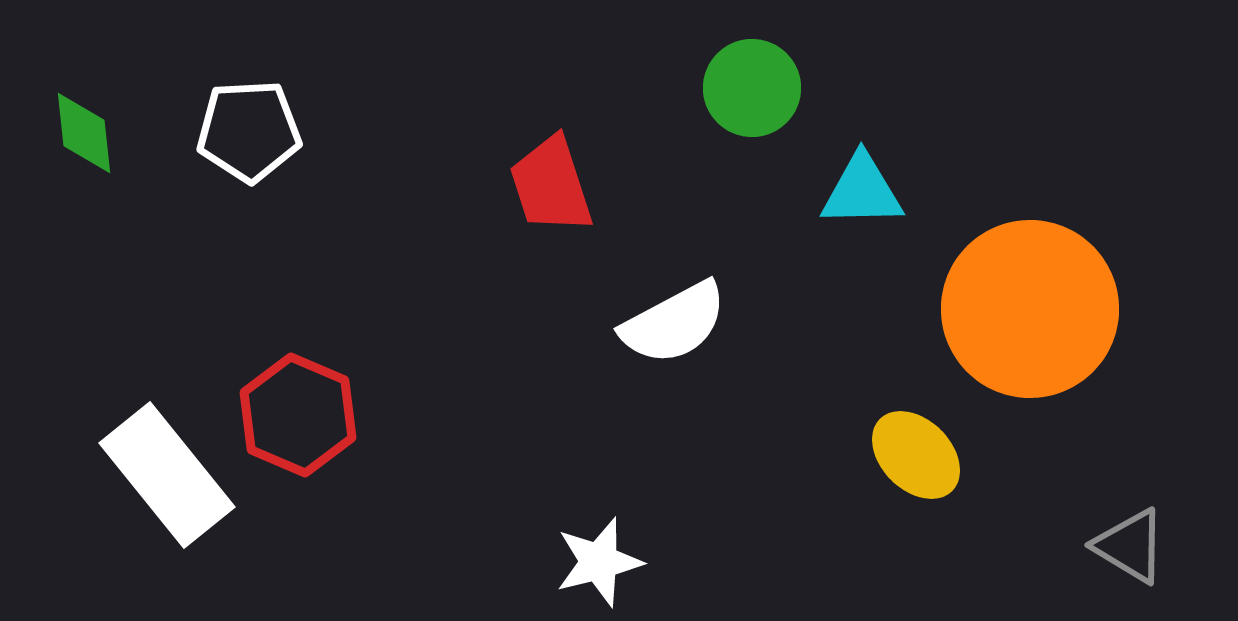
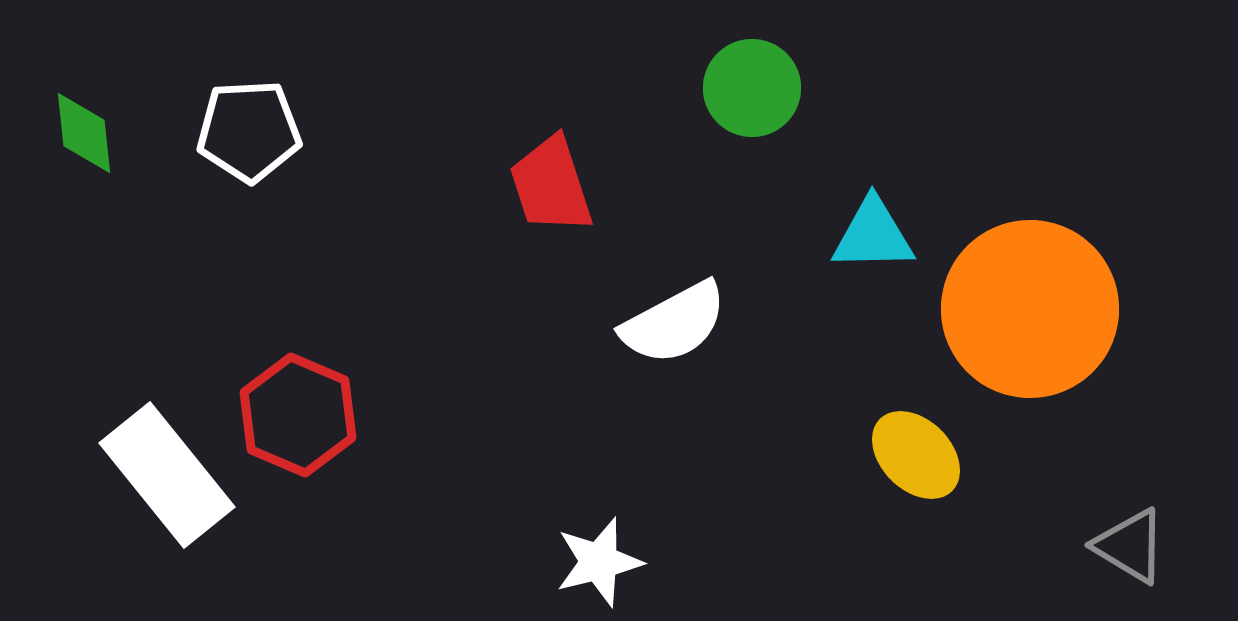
cyan triangle: moved 11 px right, 44 px down
